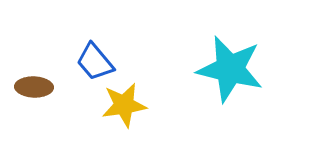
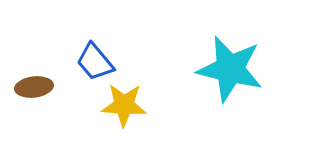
brown ellipse: rotated 9 degrees counterclockwise
yellow star: rotated 12 degrees clockwise
